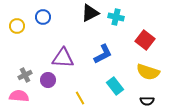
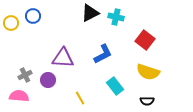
blue circle: moved 10 px left, 1 px up
yellow circle: moved 6 px left, 3 px up
